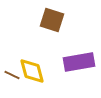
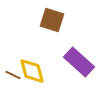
purple rectangle: rotated 52 degrees clockwise
brown line: moved 1 px right
